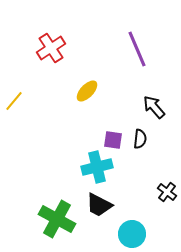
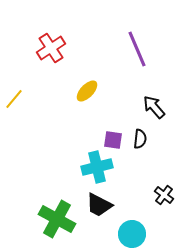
yellow line: moved 2 px up
black cross: moved 3 px left, 3 px down
